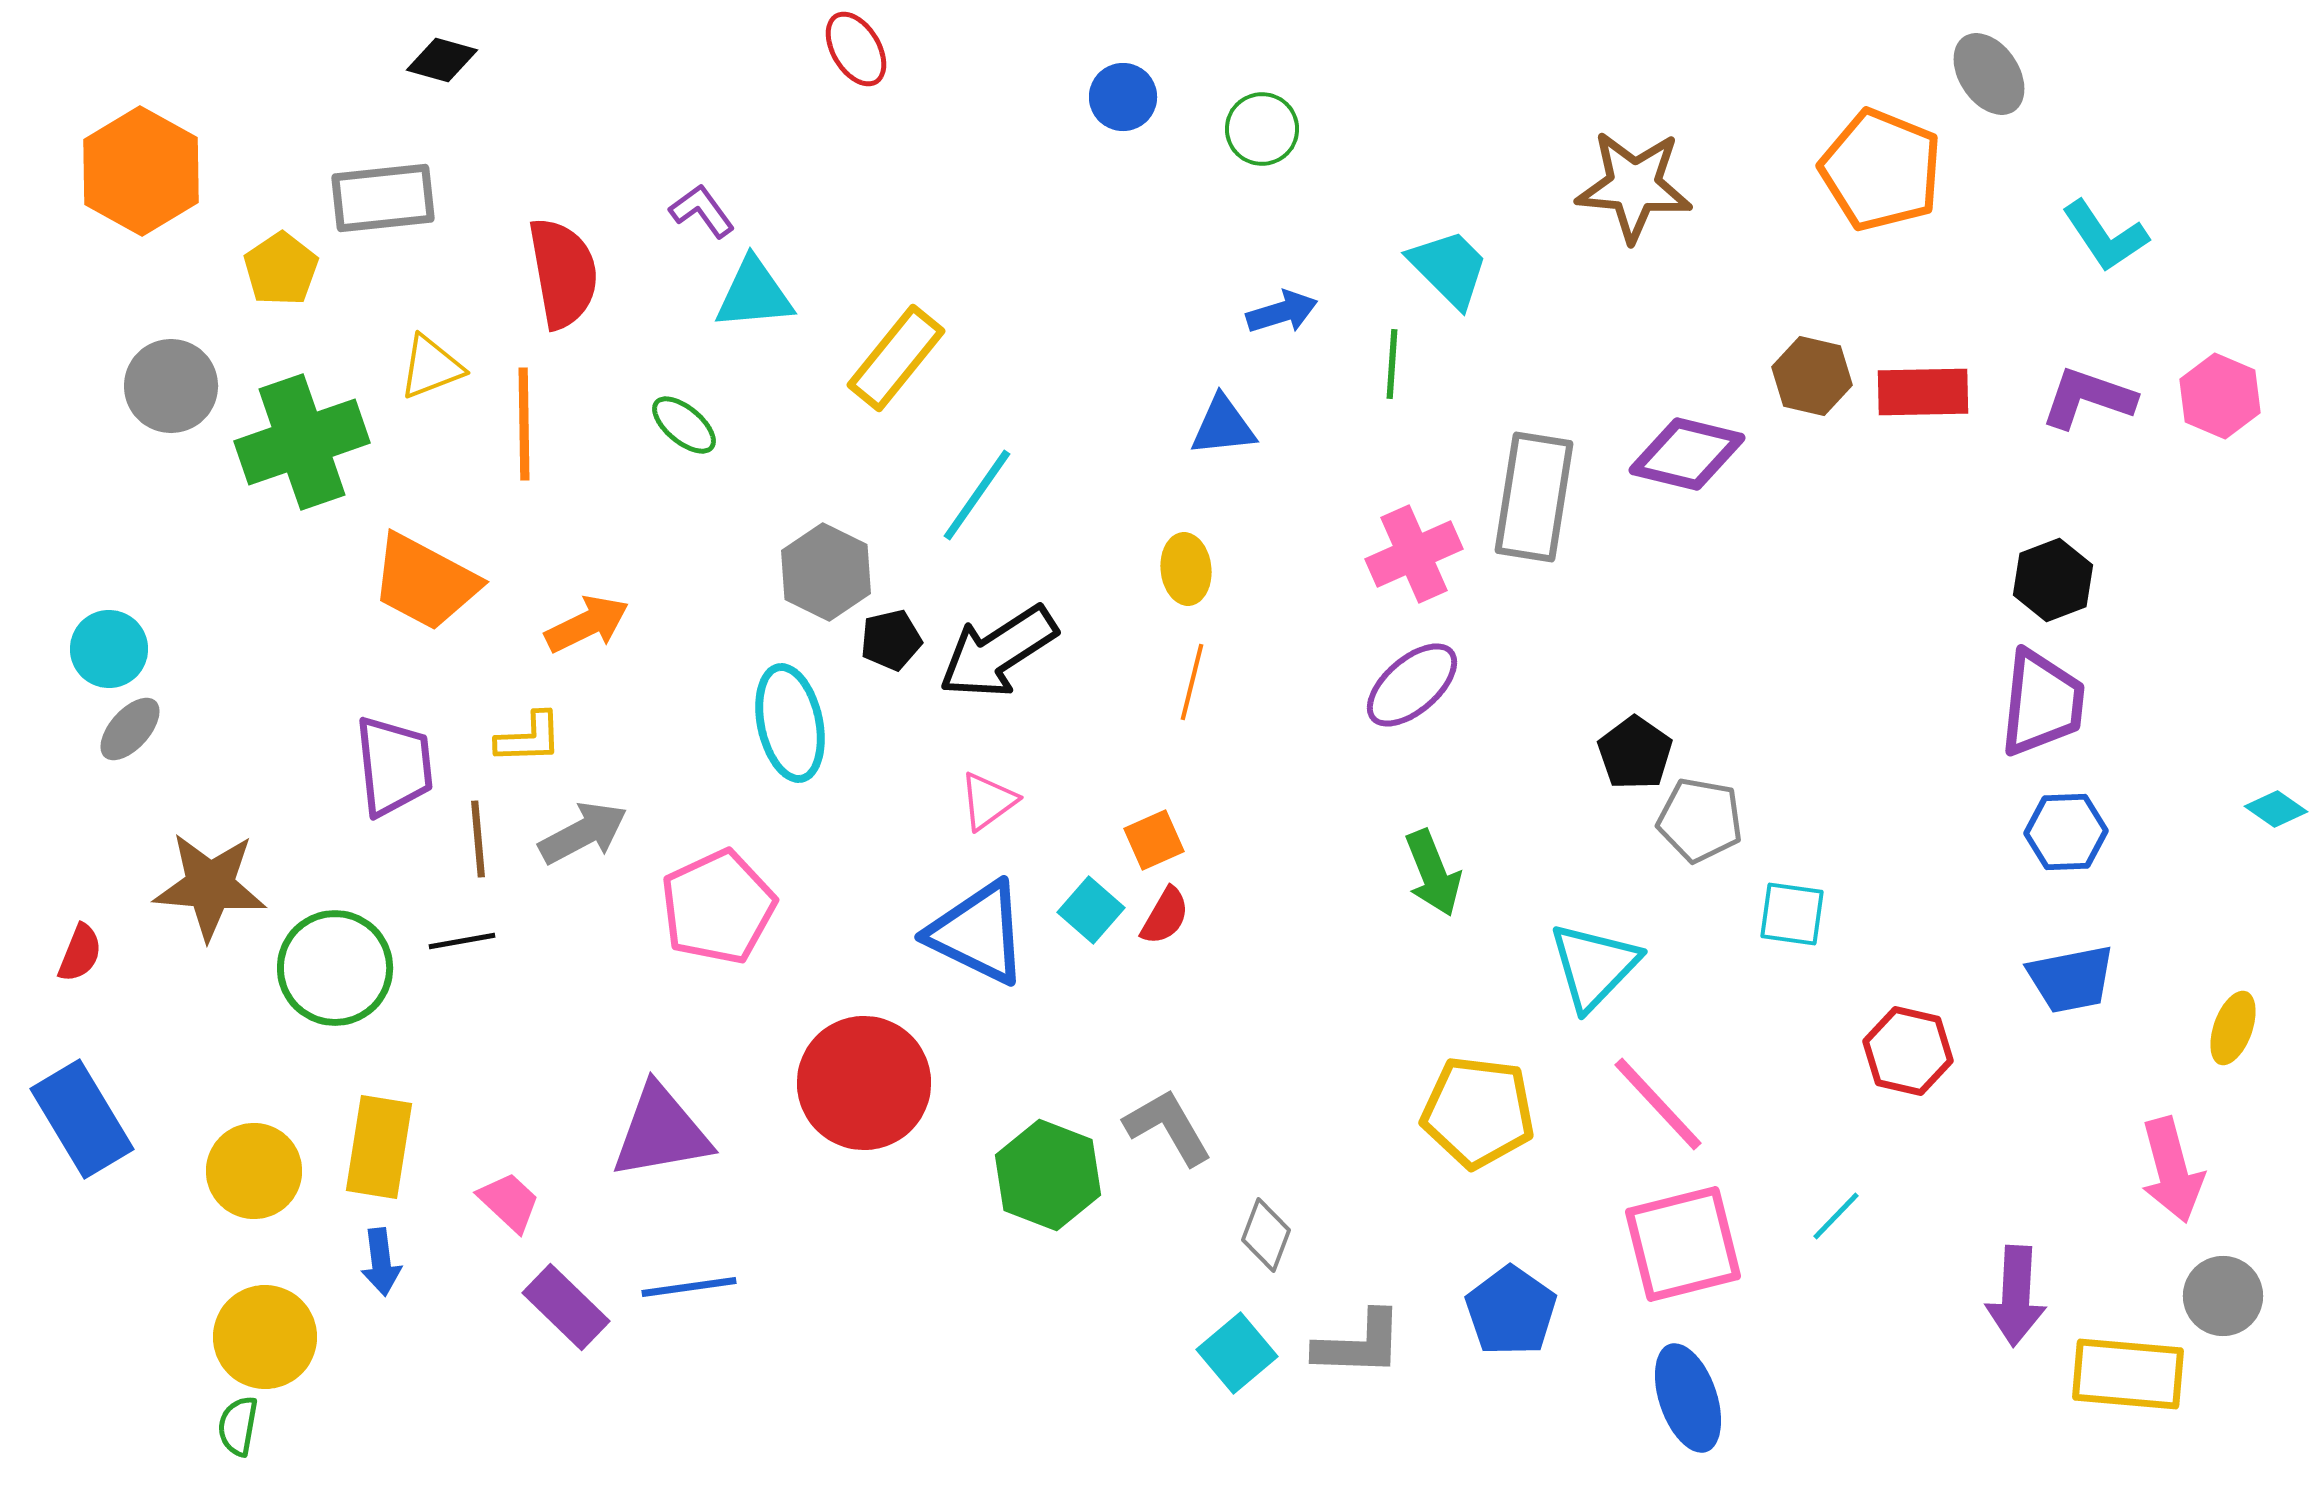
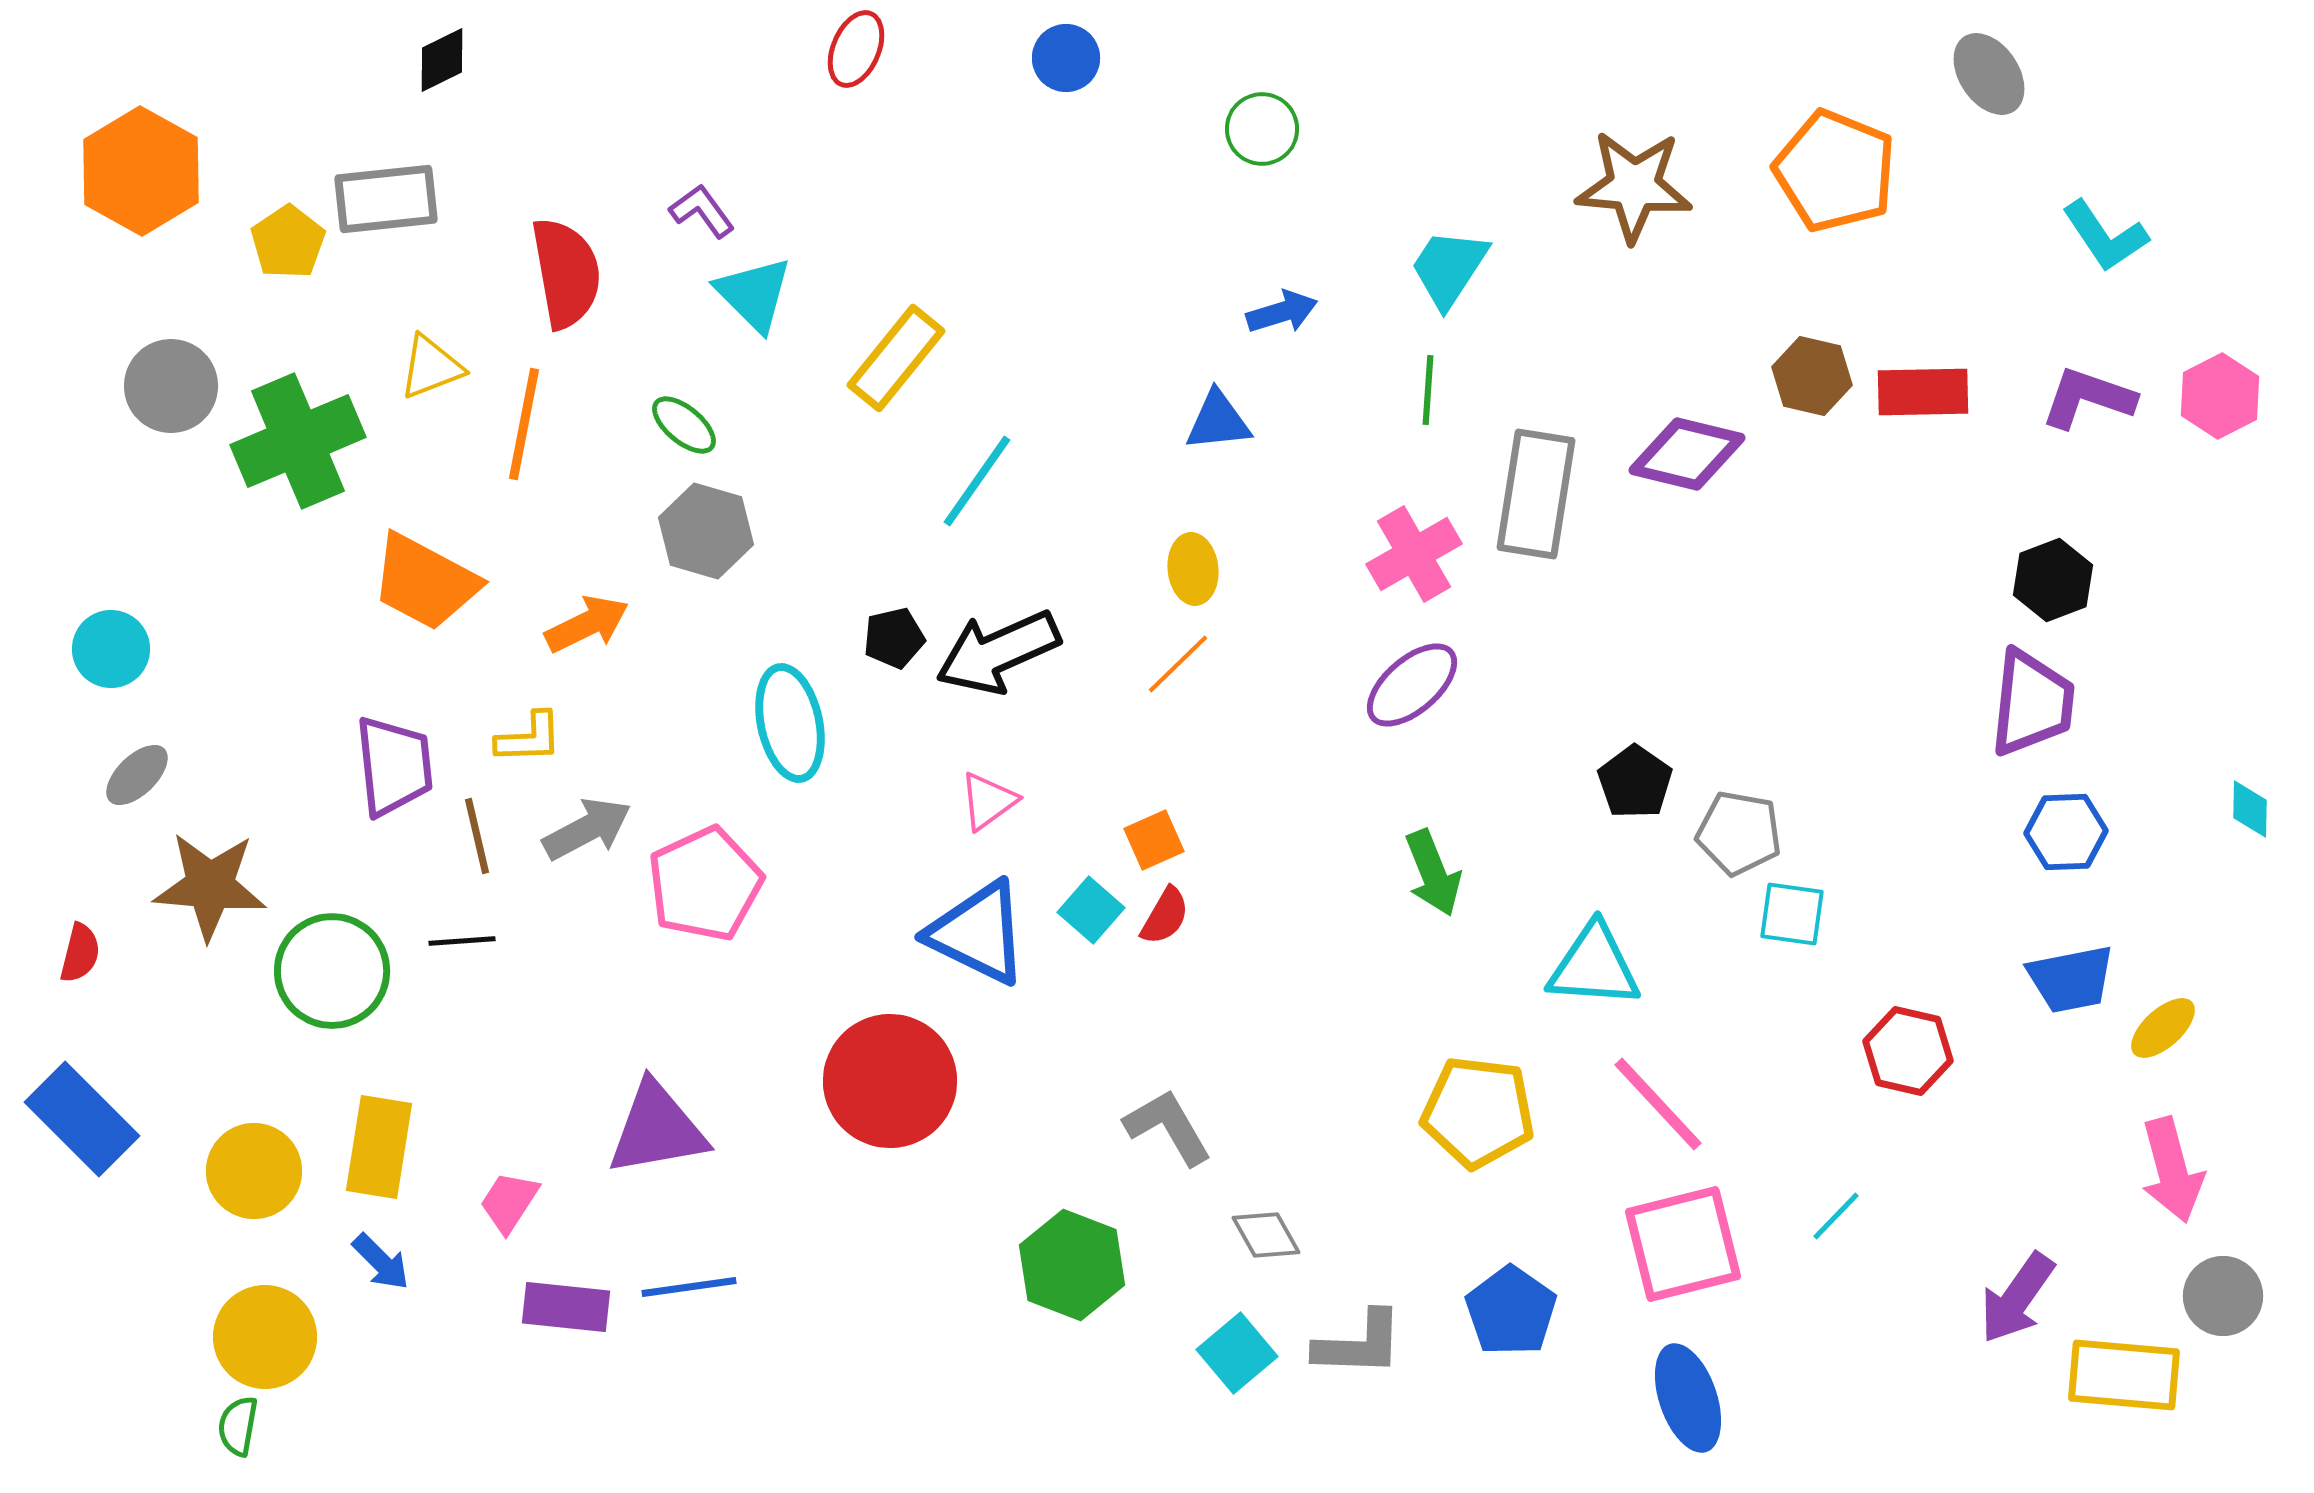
red ellipse at (856, 49): rotated 54 degrees clockwise
black diamond at (442, 60): rotated 42 degrees counterclockwise
blue circle at (1123, 97): moved 57 px left, 39 px up
orange pentagon at (1881, 170): moved 46 px left, 1 px down
gray rectangle at (383, 198): moved 3 px right, 1 px down
cyan trapezoid at (1449, 268): rotated 102 degrees counterclockwise
yellow pentagon at (281, 269): moved 7 px right, 27 px up
red semicircle at (563, 273): moved 3 px right
cyan triangle at (754, 294): rotated 50 degrees clockwise
green line at (1392, 364): moved 36 px right, 26 px down
pink hexagon at (2220, 396): rotated 10 degrees clockwise
orange line at (524, 424): rotated 12 degrees clockwise
blue triangle at (1223, 426): moved 5 px left, 5 px up
green cross at (302, 442): moved 4 px left, 1 px up; rotated 4 degrees counterclockwise
cyan line at (977, 495): moved 14 px up
gray rectangle at (1534, 497): moved 2 px right, 3 px up
pink cross at (1414, 554): rotated 6 degrees counterclockwise
yellow ellipse at (1186, 569): moved 7 px right
gray hexagon at (826, 572): moved 120 px left, 41 px up; rotated 10 degrees counterclockwise
black pentagon at (891, 640): moved 3 px right, 2 px up
cyan circle at (109, 649): moved 2 px right
black arrow at (998, 652): rotated 9 degrees clockwise
orange line at (1192, 682): moved 14 px left, 18 px up; rotated 32 degrees clockwise
purple trapezoid at (2042, 703): moved 10 px left
gray ellipse at (130, 729): moved 7 px right, 46 px down; rotated 4 degrees clockwise
black pentagon at (1635, 753): moved 29 px down
cyan diamond at (2276, 809): moved 26 px left; rotated 56 degrees clockwise
gray pentagon at (1700, 820): moved 39 px right, 13 px down
gray arrow at (583, 833): moved 4 px right, 4 px up
brown line at (478, 839): moved 1 px left, 3 px up; rotated 8 degrees counterclockwise
pink pentagon at (718, 907): moved 13 px left, 23 px up
black line at (462, 941): rotated 6 degrees clockwise
red semicircle at (80, 953): rotated 8 degrees counterclockwise
cyan triangle at (1594, 966): rotated 50 degrees clockwise
green circle at (335, 968): moved 3 px left, 3 px down
yellow ellipse at (2233, 1028): moved 70 px left; rotated 28 degrees clockwise
red circle at (864, 1083): moved 26 px right, 2 px up
blue rectangle at (82, 1119): rotated 14 degrees counterclockwise
purple triangle at (661, 1132): moved 4 px left, 3 px up
green hexagon at (1048, 1175): moved 24 px right, 90 px down
pink trapezoid at (509, 1202): rotated 100 degrees counterclockwise
gray diamond at (1266, 1235): rotated 50 degrees counterclockwise
blue arrow at (381, 1262): rotated 38 degrees counterclockwise
purple arrow at (2016, 1296): moved 1 px right, 2 px down; rotated 32 degrees clockwise
purple rectangle at (566, 1307): rotated 38 degrees counterclockwise
yellow rectangle at (2128, 1374): moved 4 px left, 1 px down
